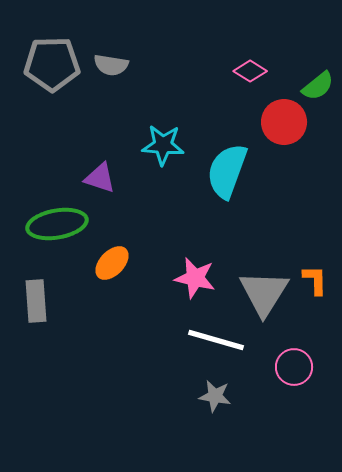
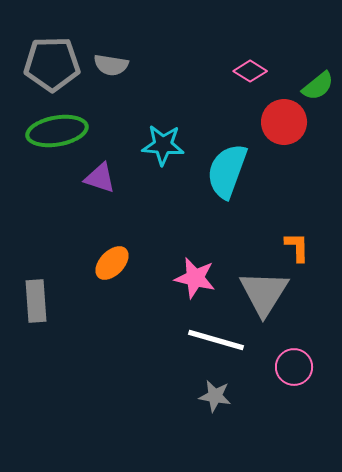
green ellipse: moved 93 px up
orange L-shape: moved 18 px left, 33 px up
